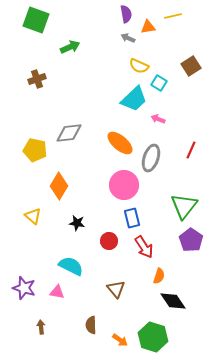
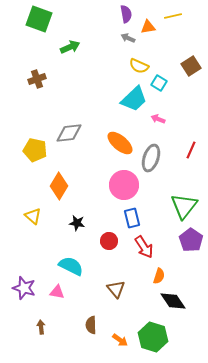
green square: moved 3 px right, 1 px up
